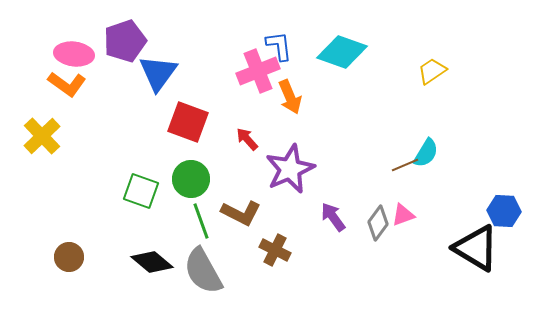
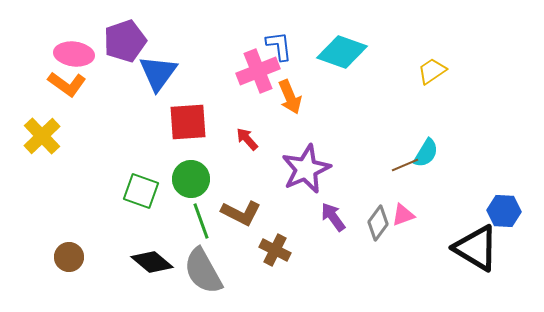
red square: rotated 24 degrees counterclockwise
purple star: moved 16 px right
